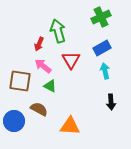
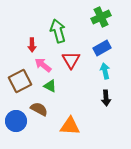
red arrow: moved 7 px left, 1 px down; rotated 24 degrees counterclockwise
pink arrow: moved 1 px up
brown square: rotated 35 degrees counterclockwise
black arrow: moved 5 px left, 4 px up
blue circle: moved 2 px right
